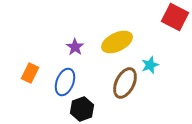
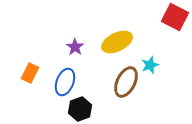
brown ellipse: moved 1 px right, 1 px up
black hexagon: moved 2 px left
